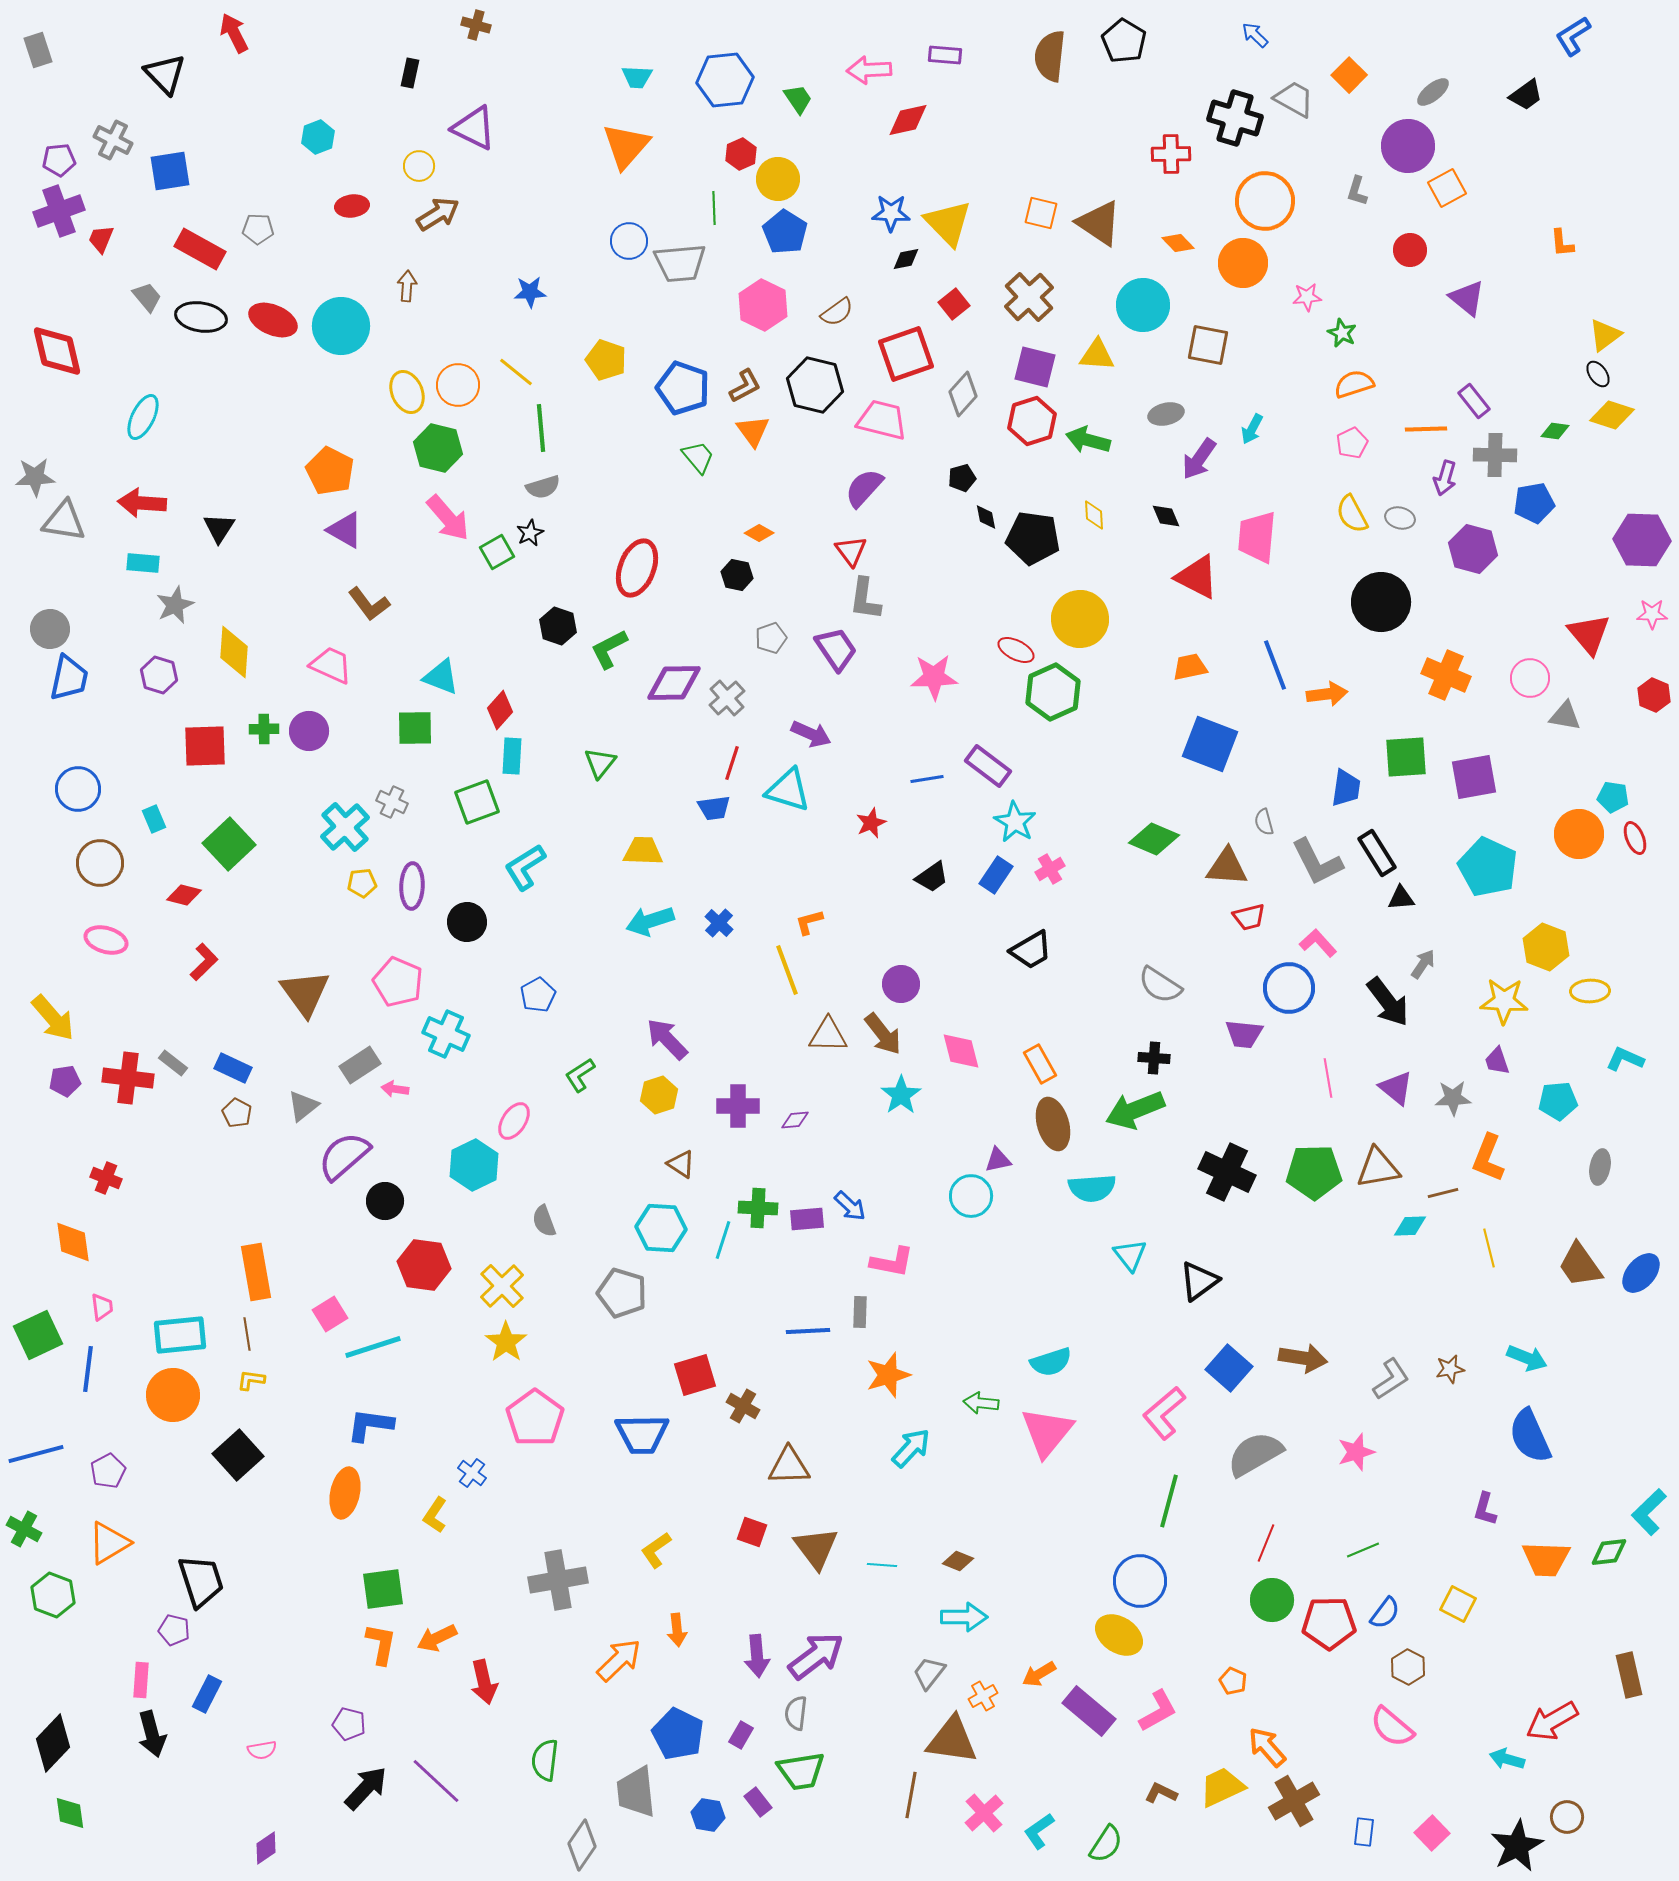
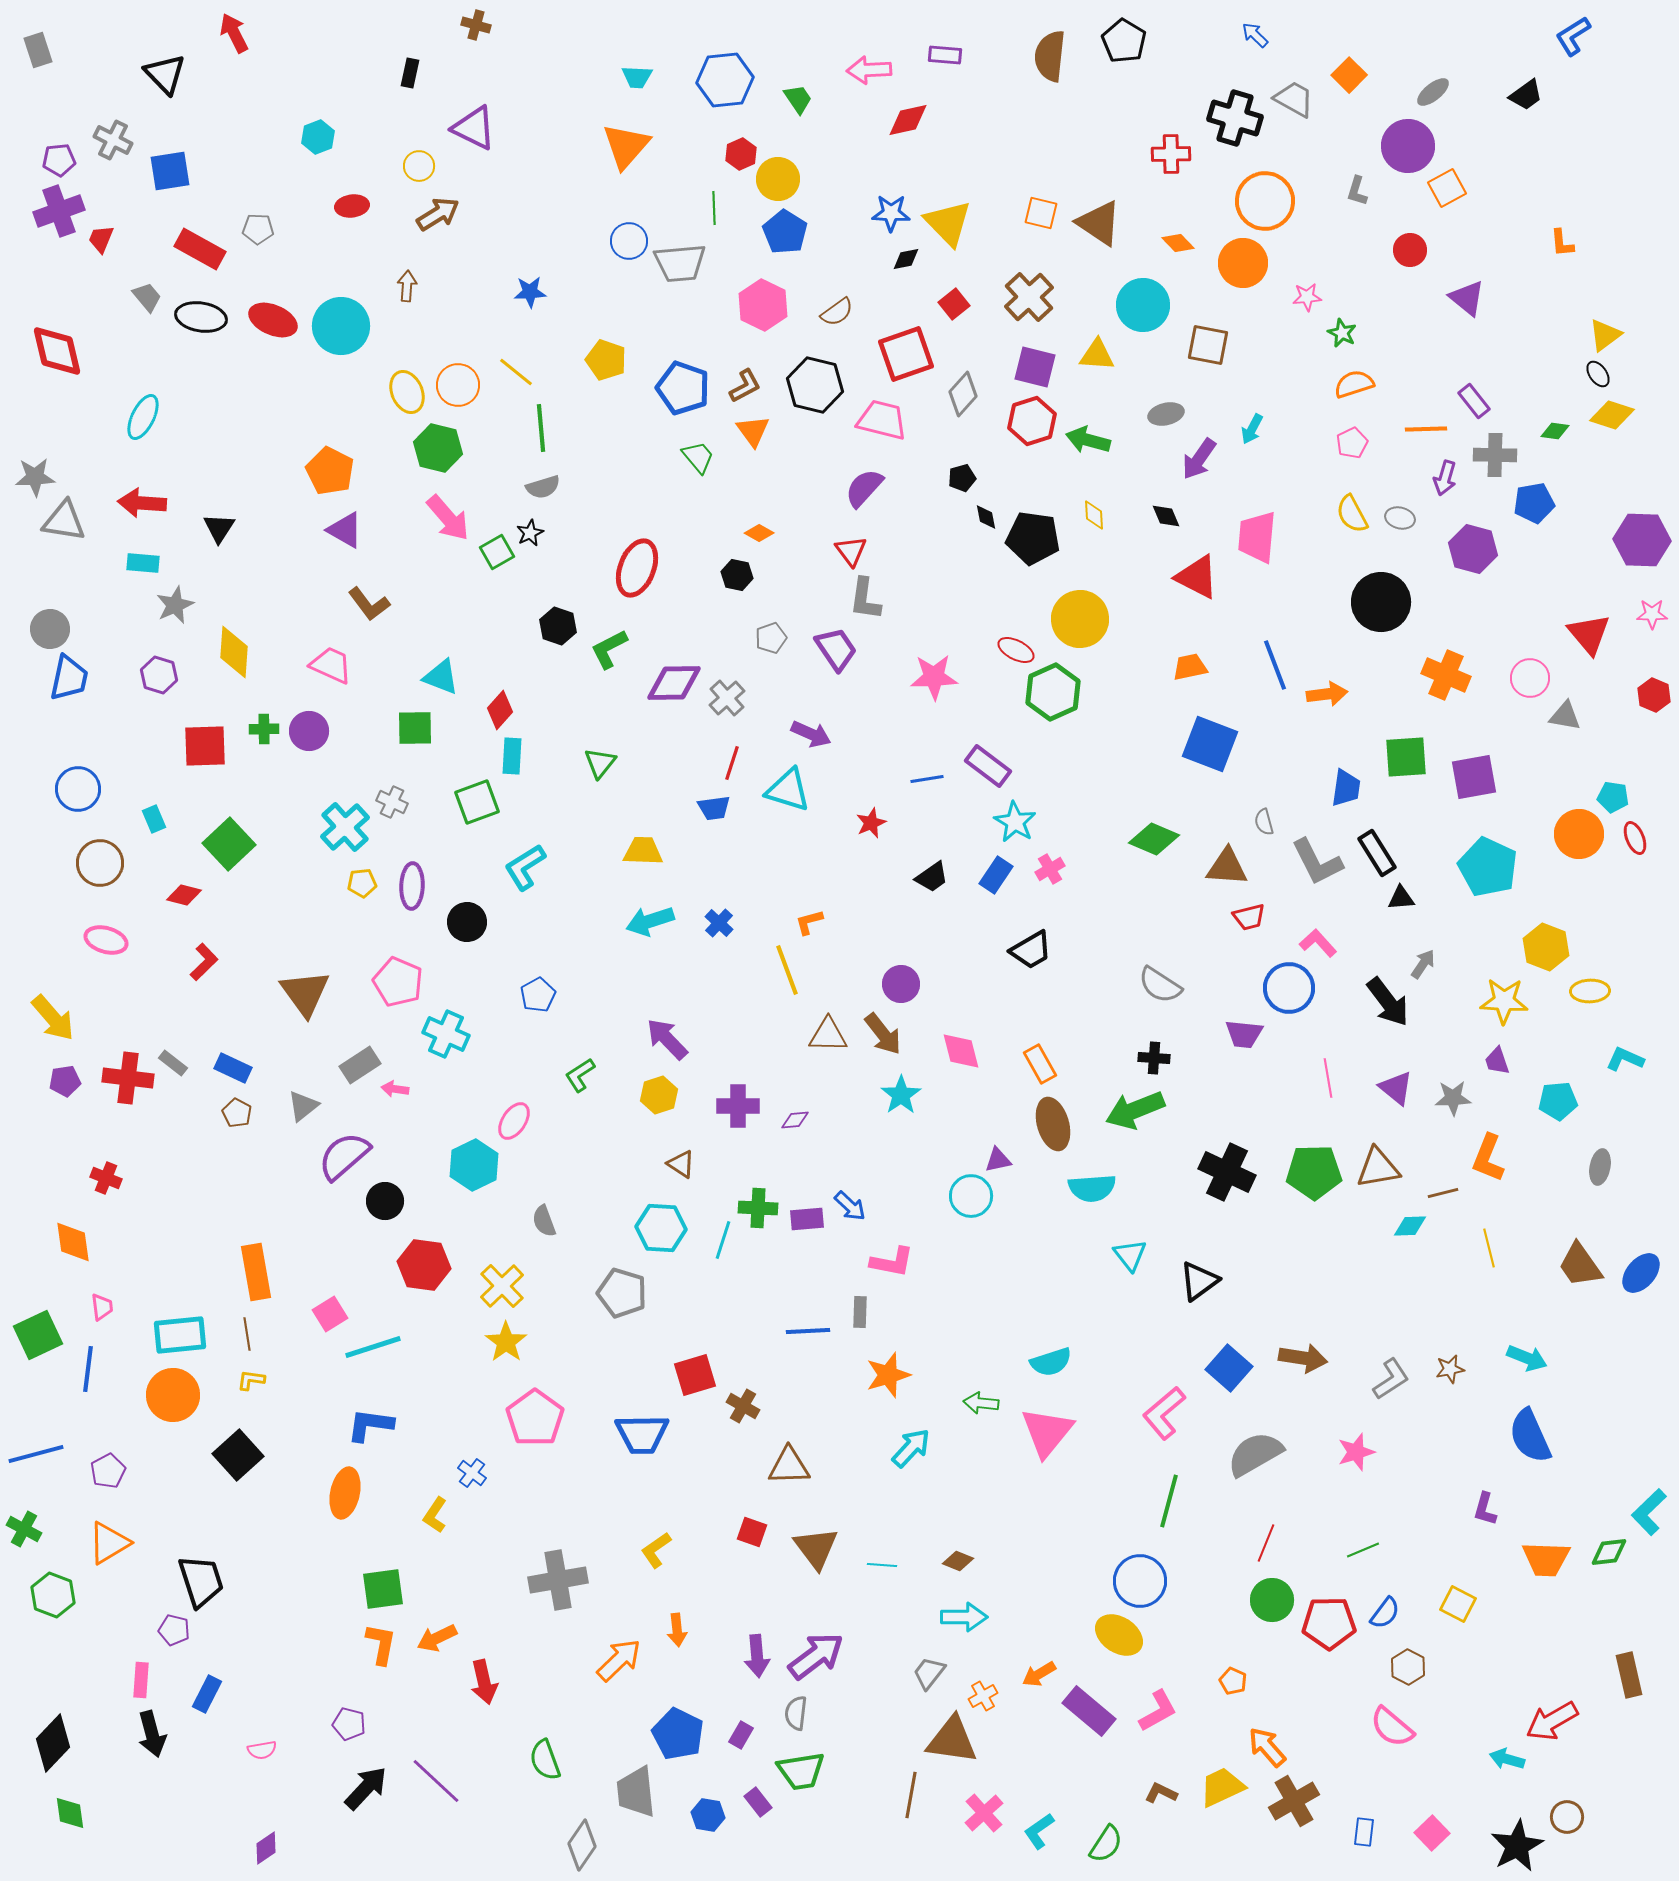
green semicircle at (545, 1760): rotated 27 degrees counterclockwise
